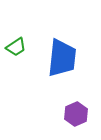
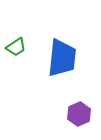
purple hexagon: moved 3 px right
